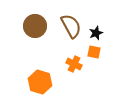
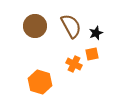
orange square: moved 2 px left, 2 px down; rotated 24 degrees counterclockwise
